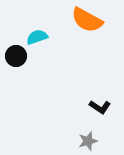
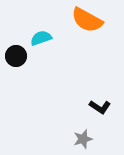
cyan semicircle: moved 4 px right, 1 px down
gray star: moved 5 px left, 2 px up
